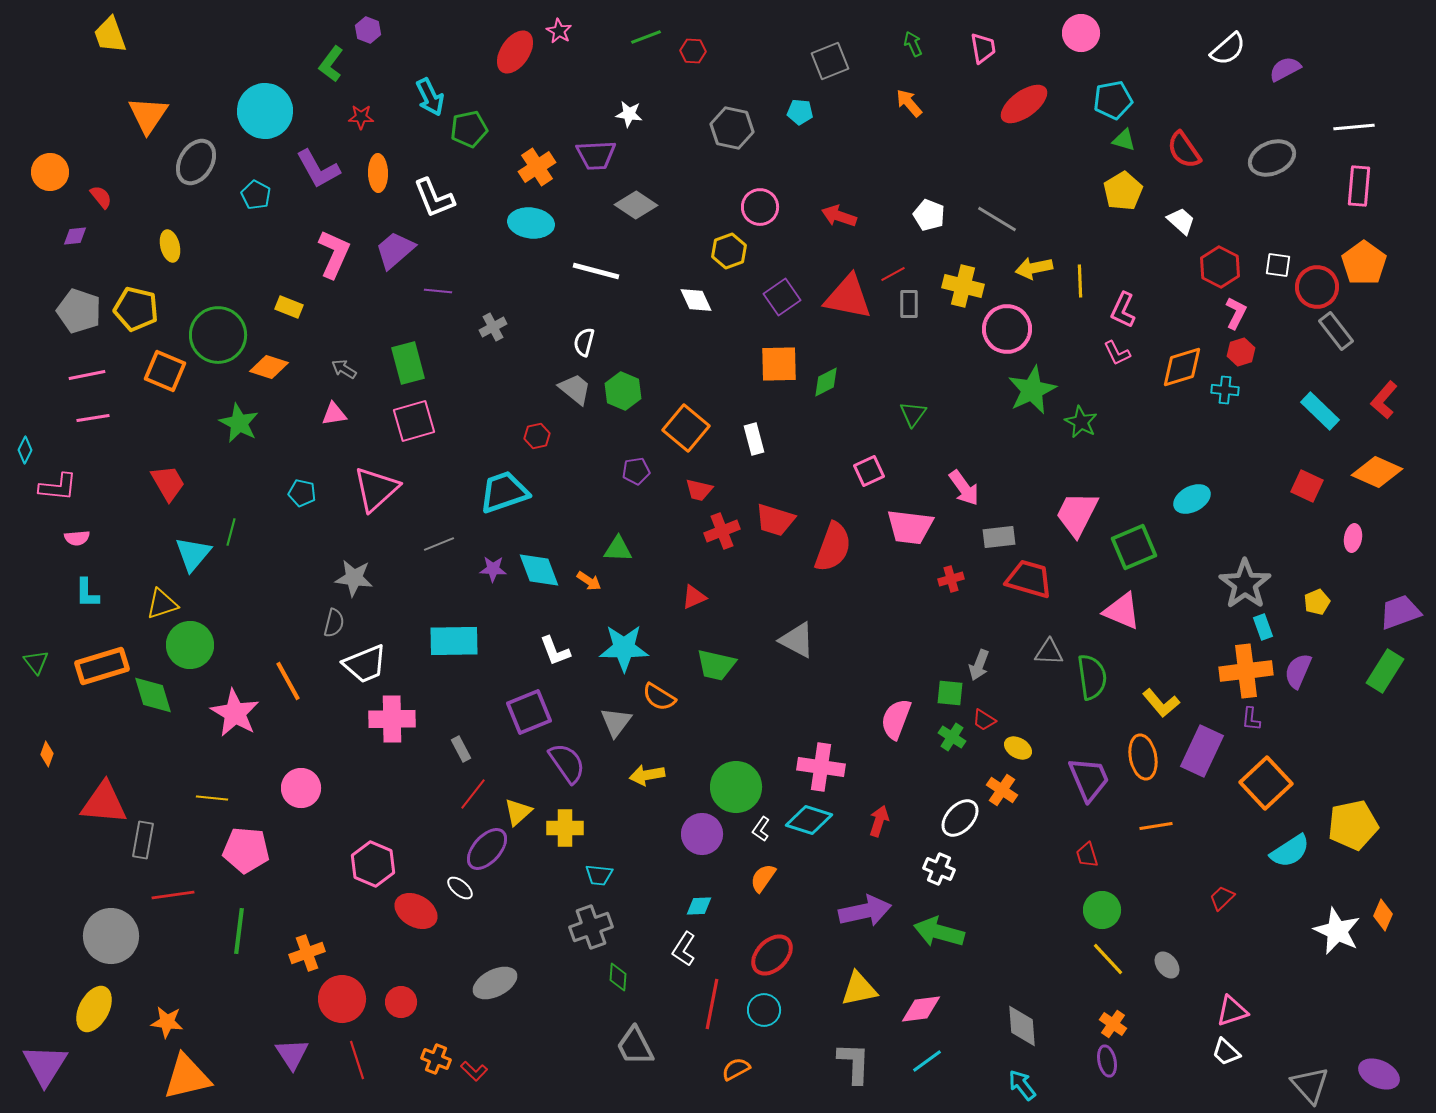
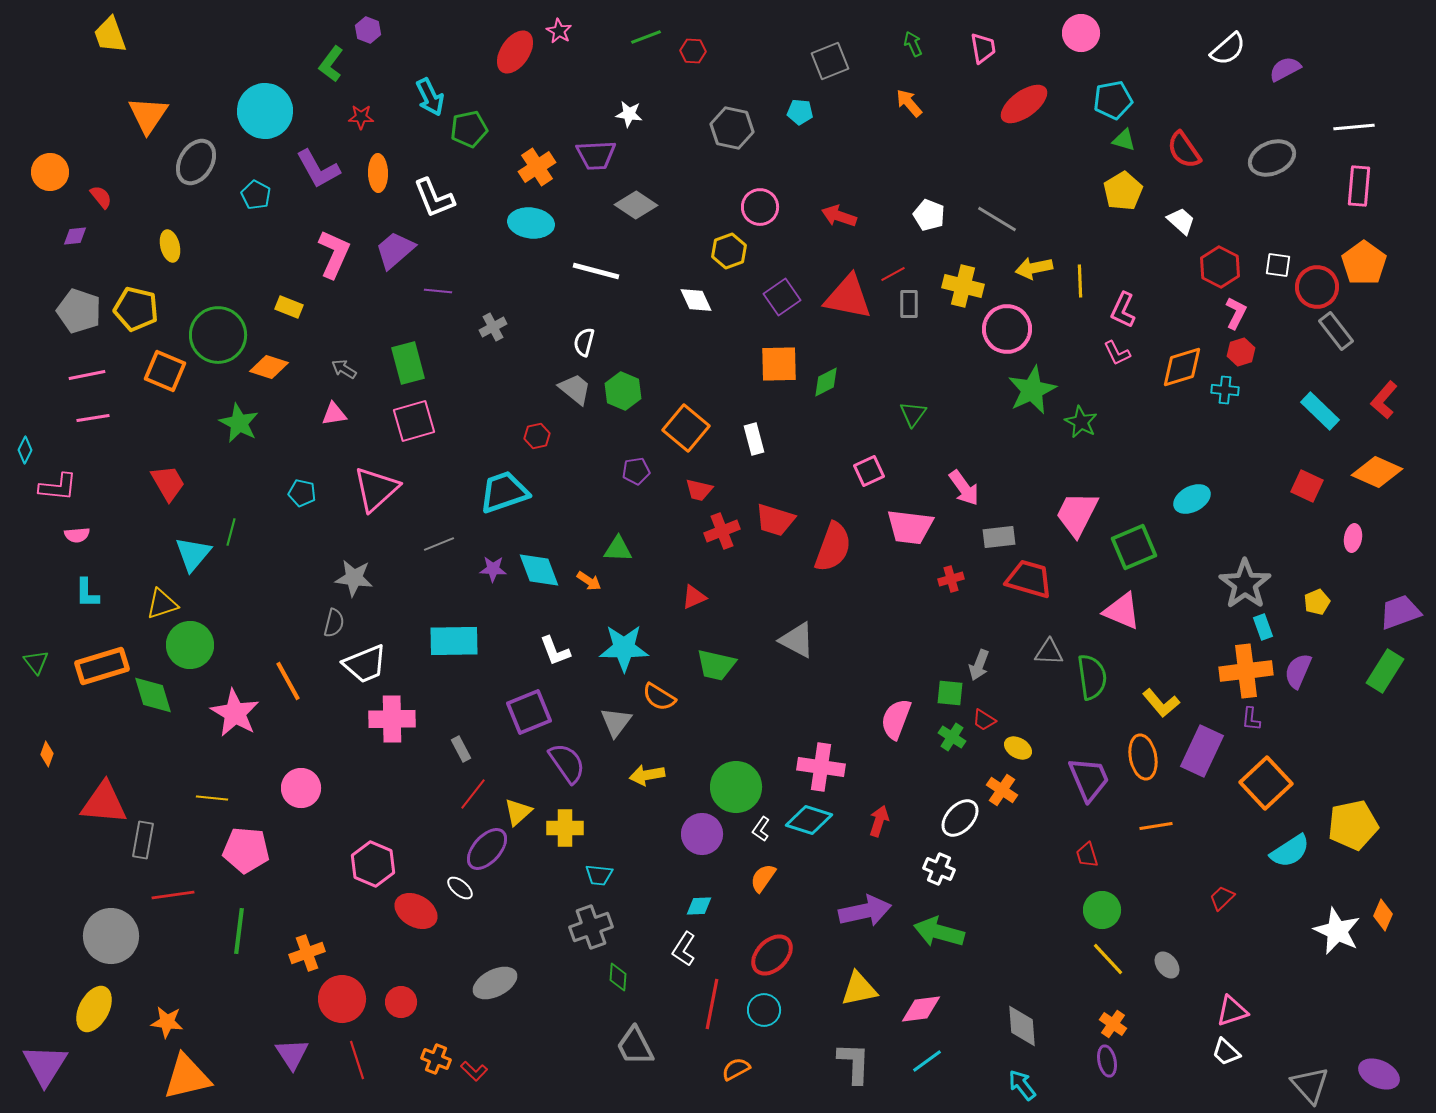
pink semicircle at (77, 538): moved 3 px up
